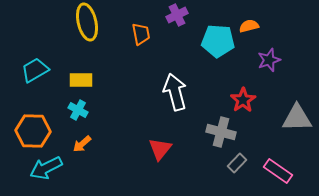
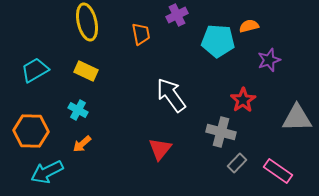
yellow rectangle: moved 5 px right, 9 px up; rotated 25 degrees clockwise
white arrow: moved 4 px left, 3 px down; rotated 21 degrees counterclockwise
orange hexagon: moved 2 px left
cyan arrow: moved 1 px right, 4 px down
